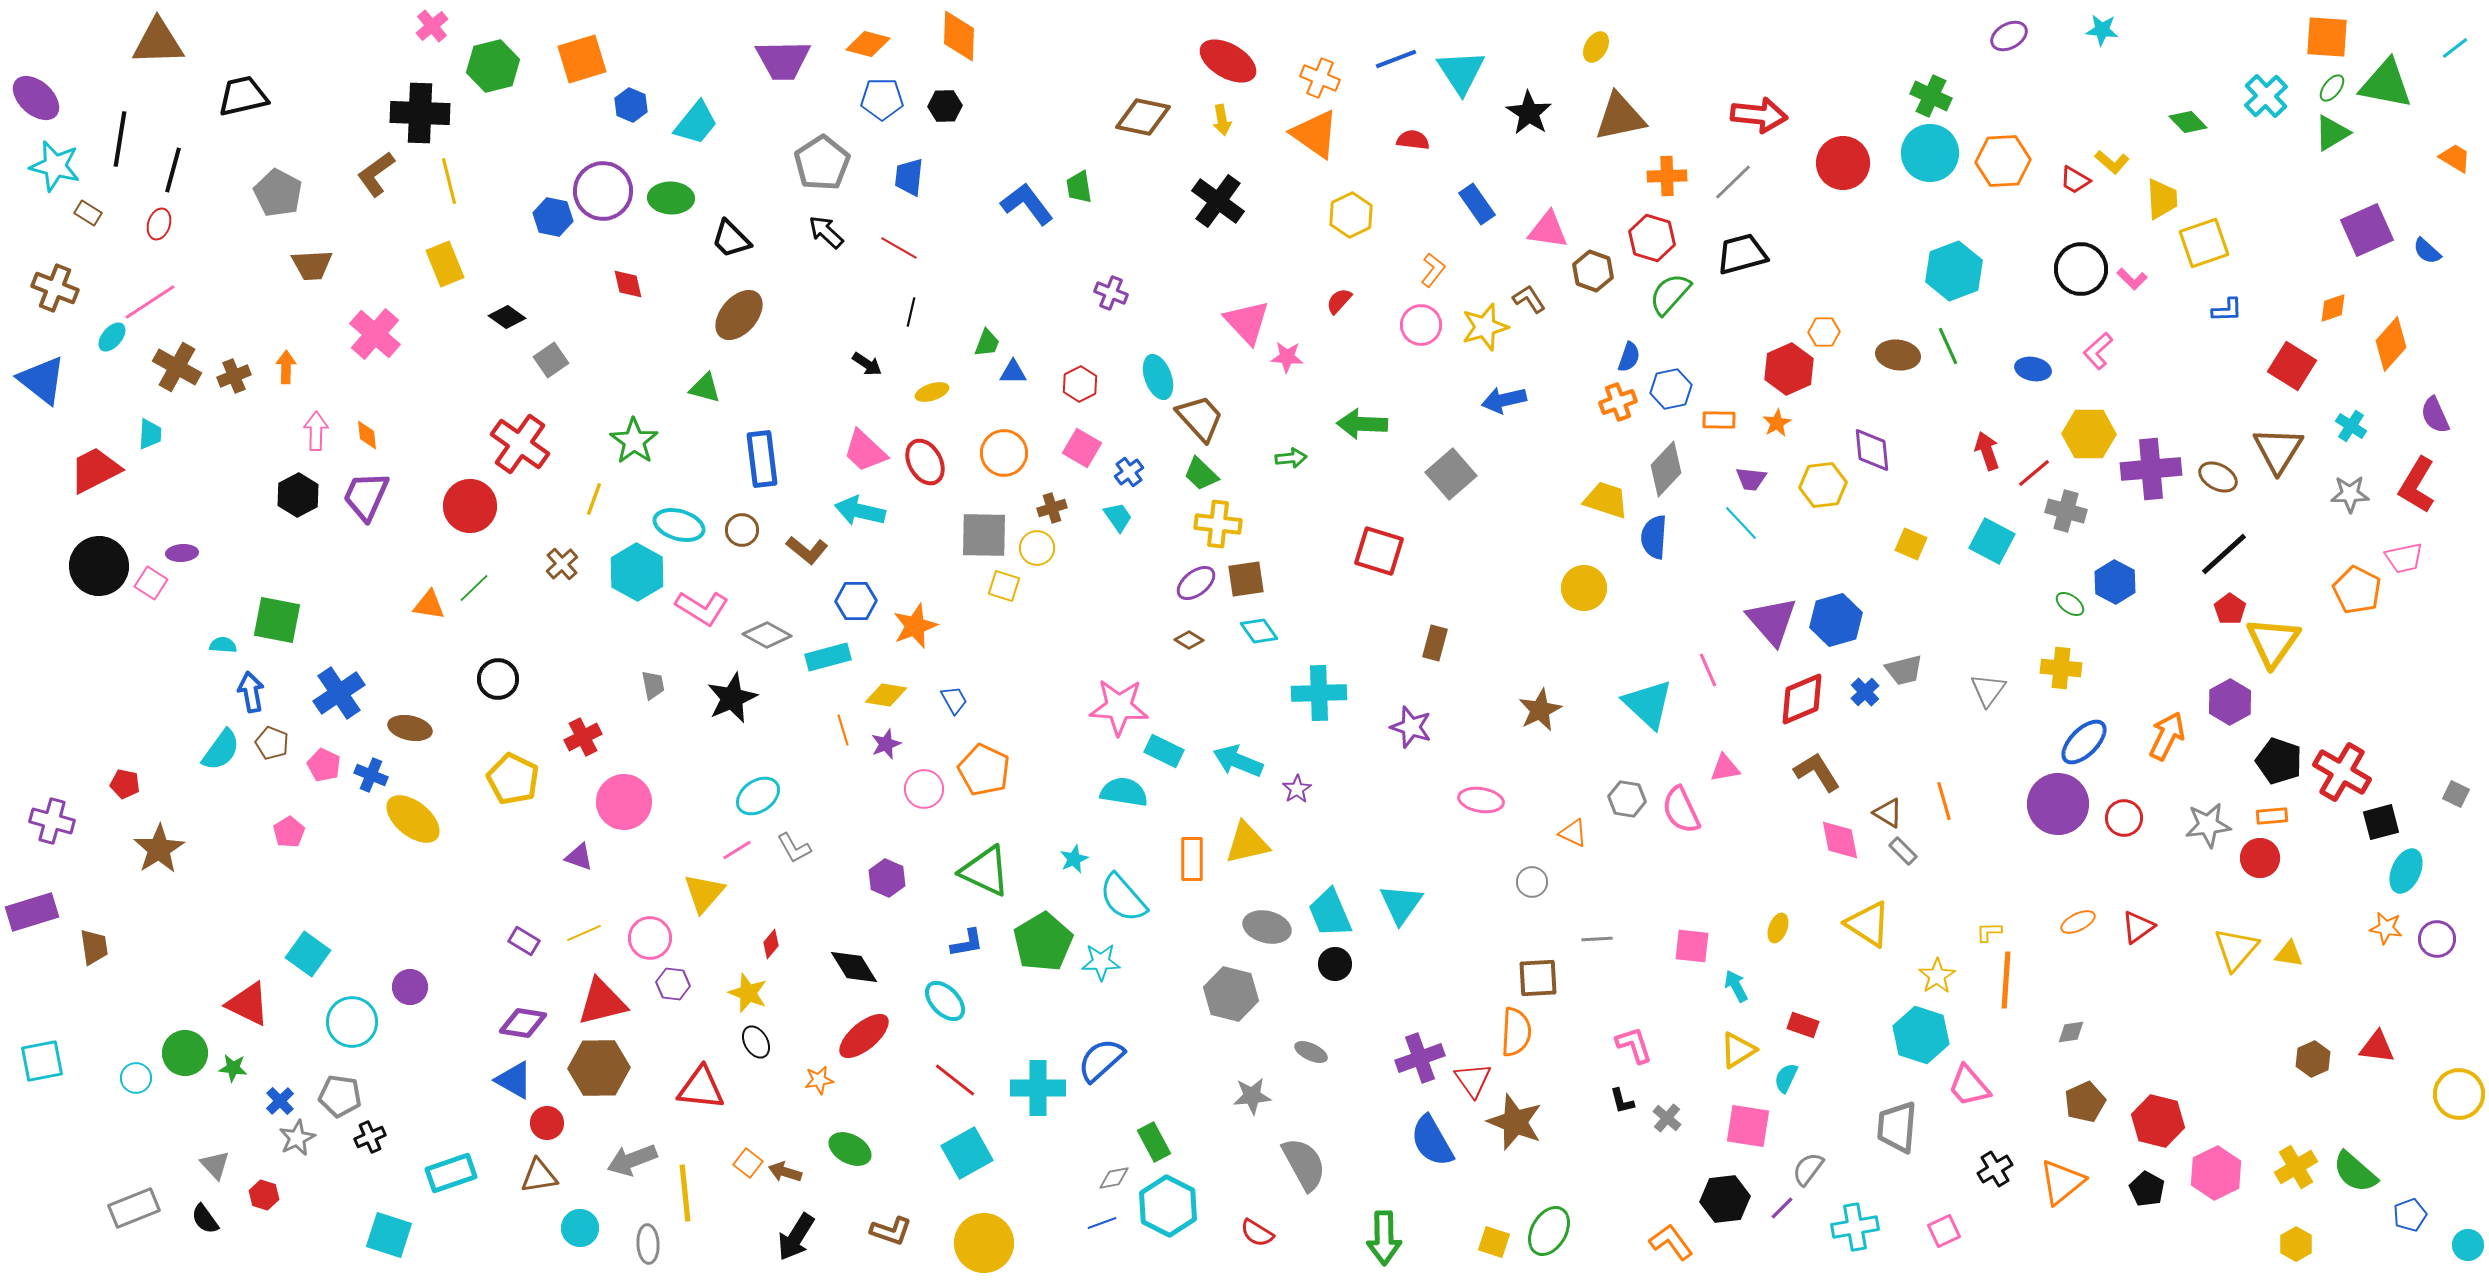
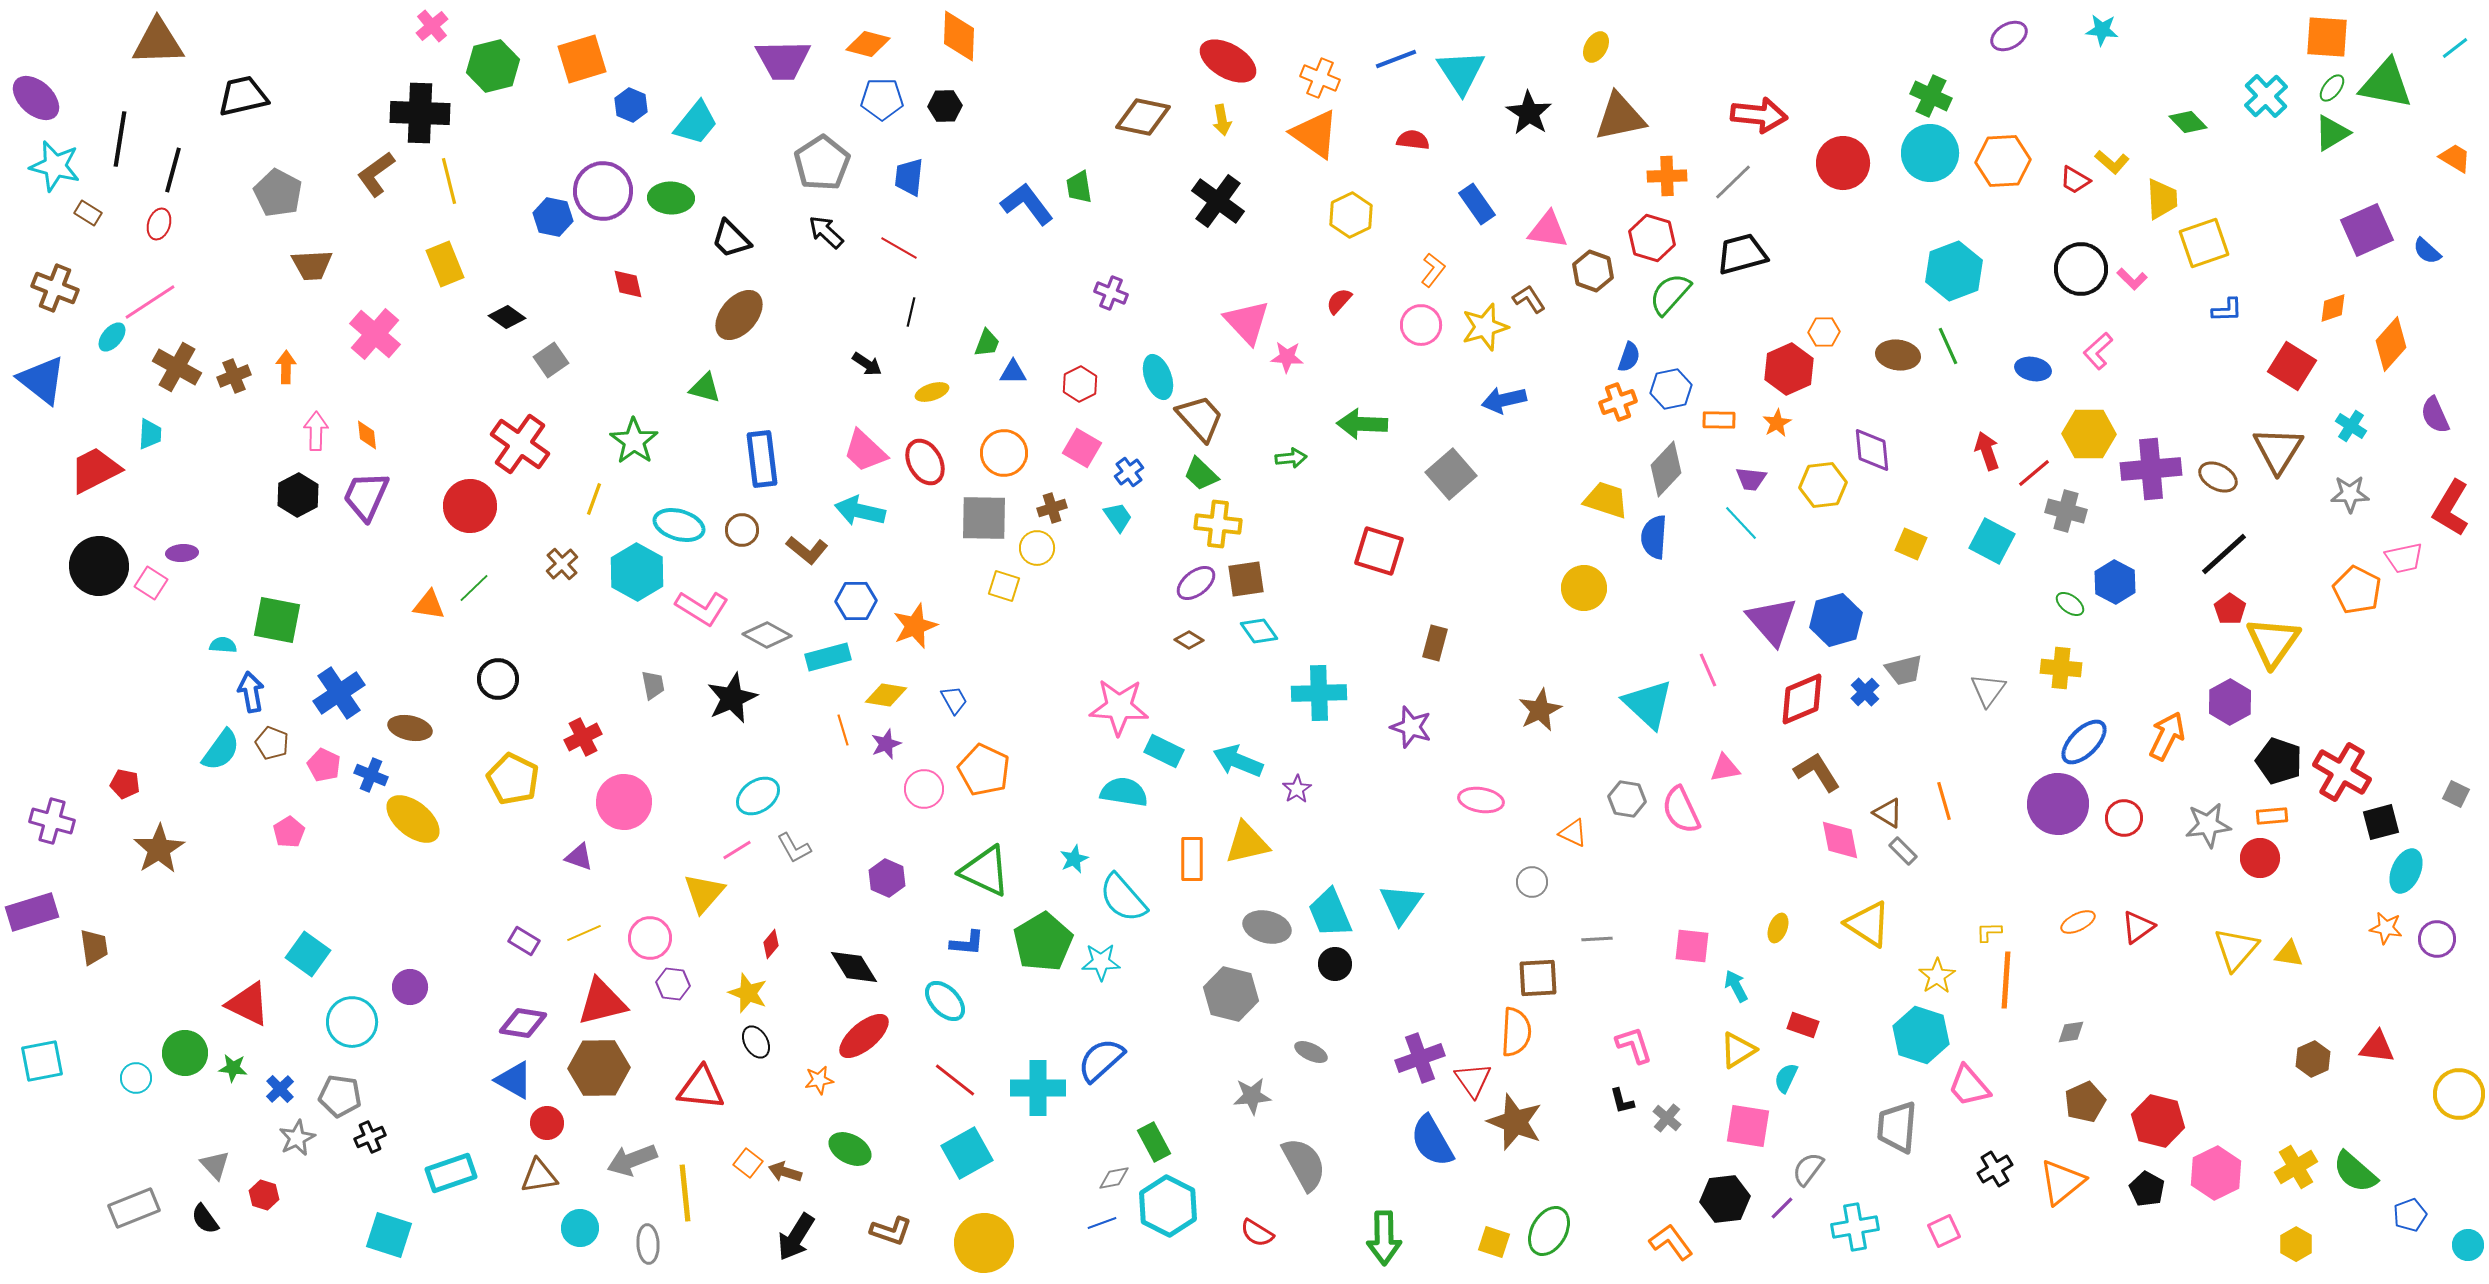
red L-shape at (2417, 485): moved 34 px right, 23 px down
gray square at (984, 535): moved 17 px up
blue L-shape at (967, 943): rotated 15 degrees clockwise
blue cross at (280, 1101): moved 12 px up
